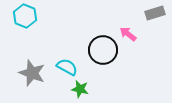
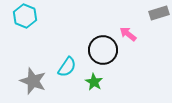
gray rectangle: moved 4 px right
cyan semicircle: rotated 95 degrees clockwise
gray star: moved 1 px right, 8 px down
green star: moved 14 px right, 7 px up; rotated 18 degrees clockwise
